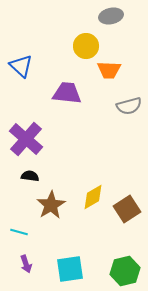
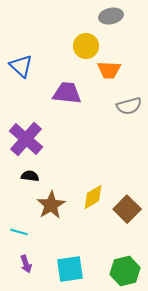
brown square: rotated 12 degrees counterclockwise
